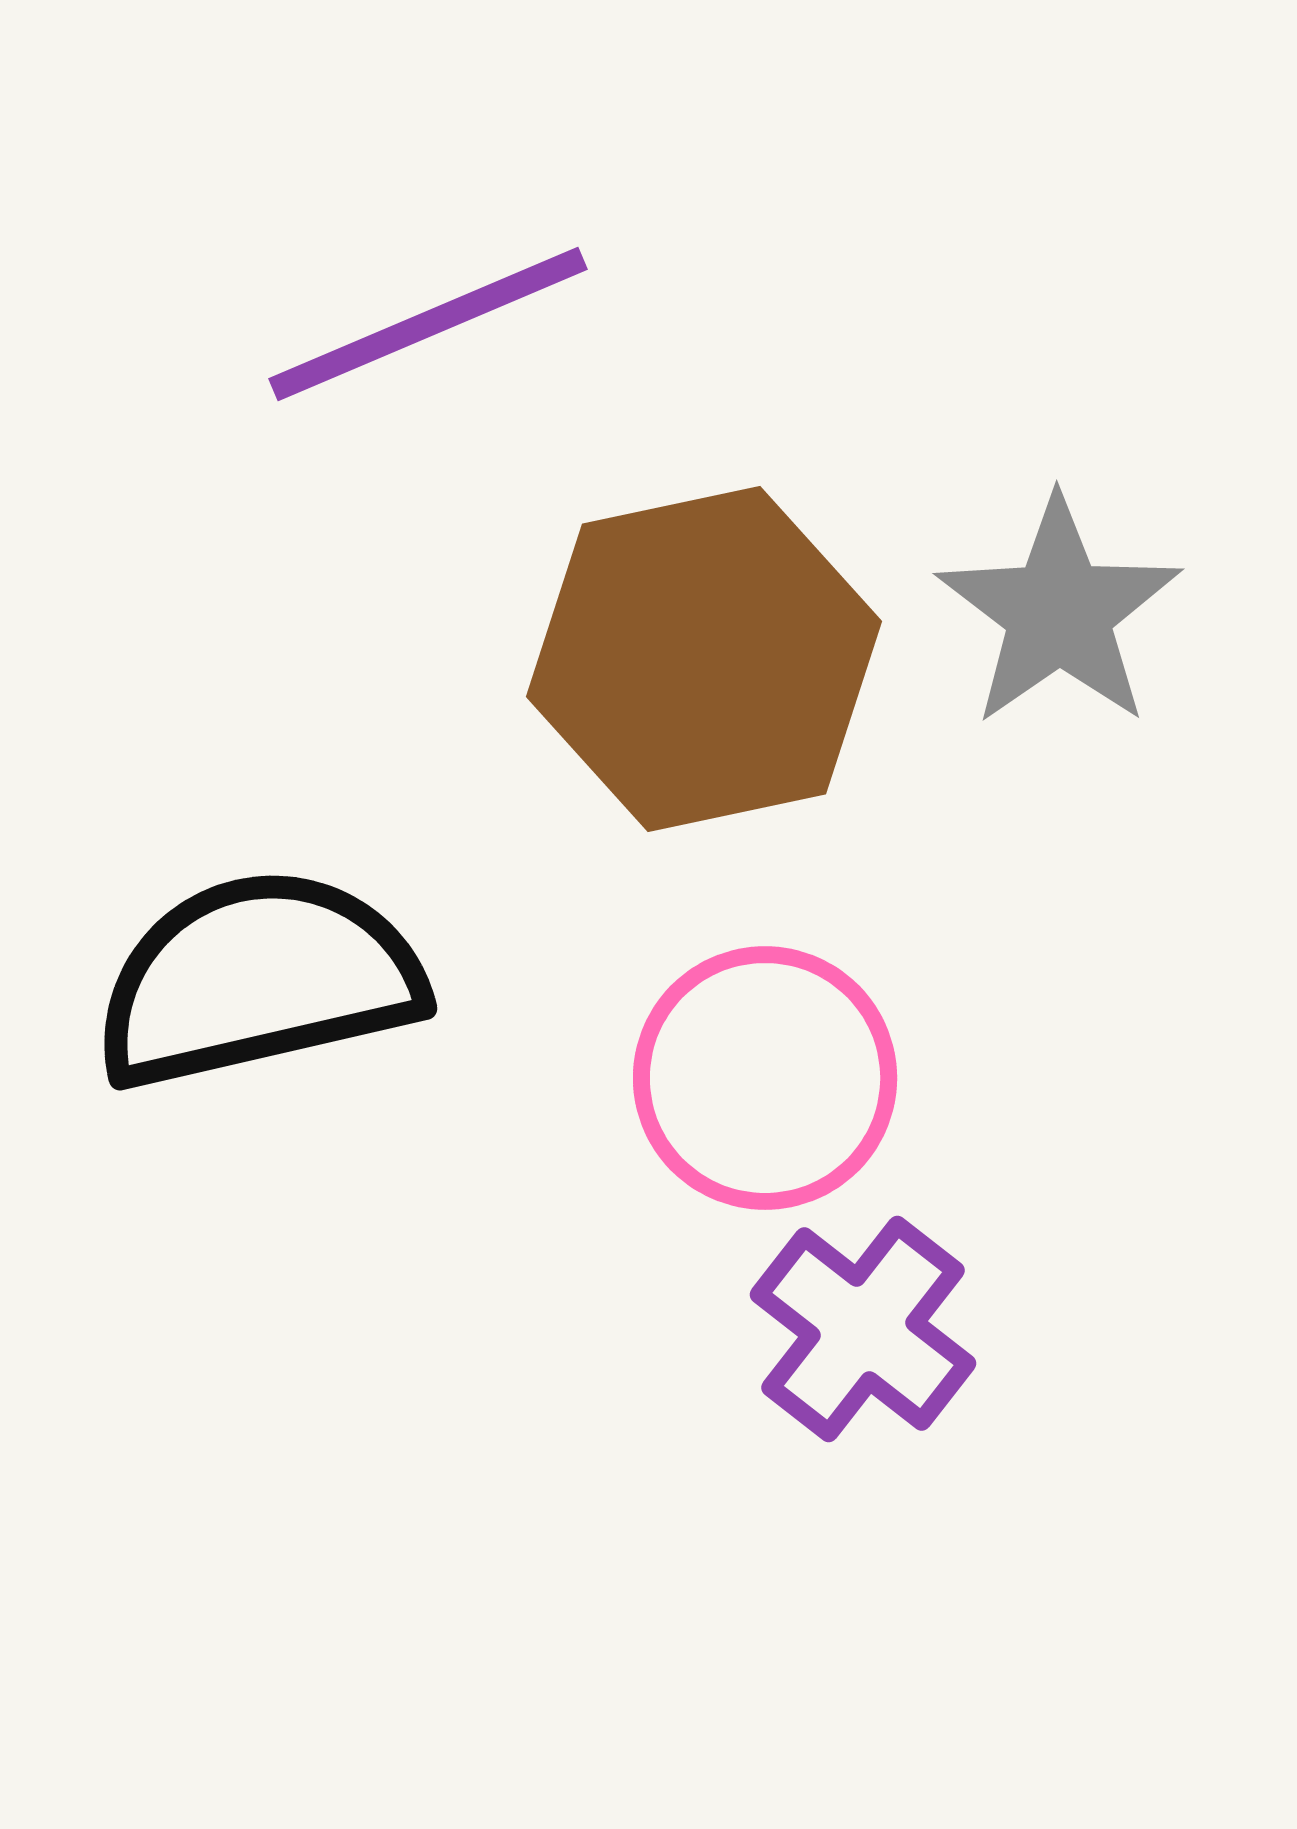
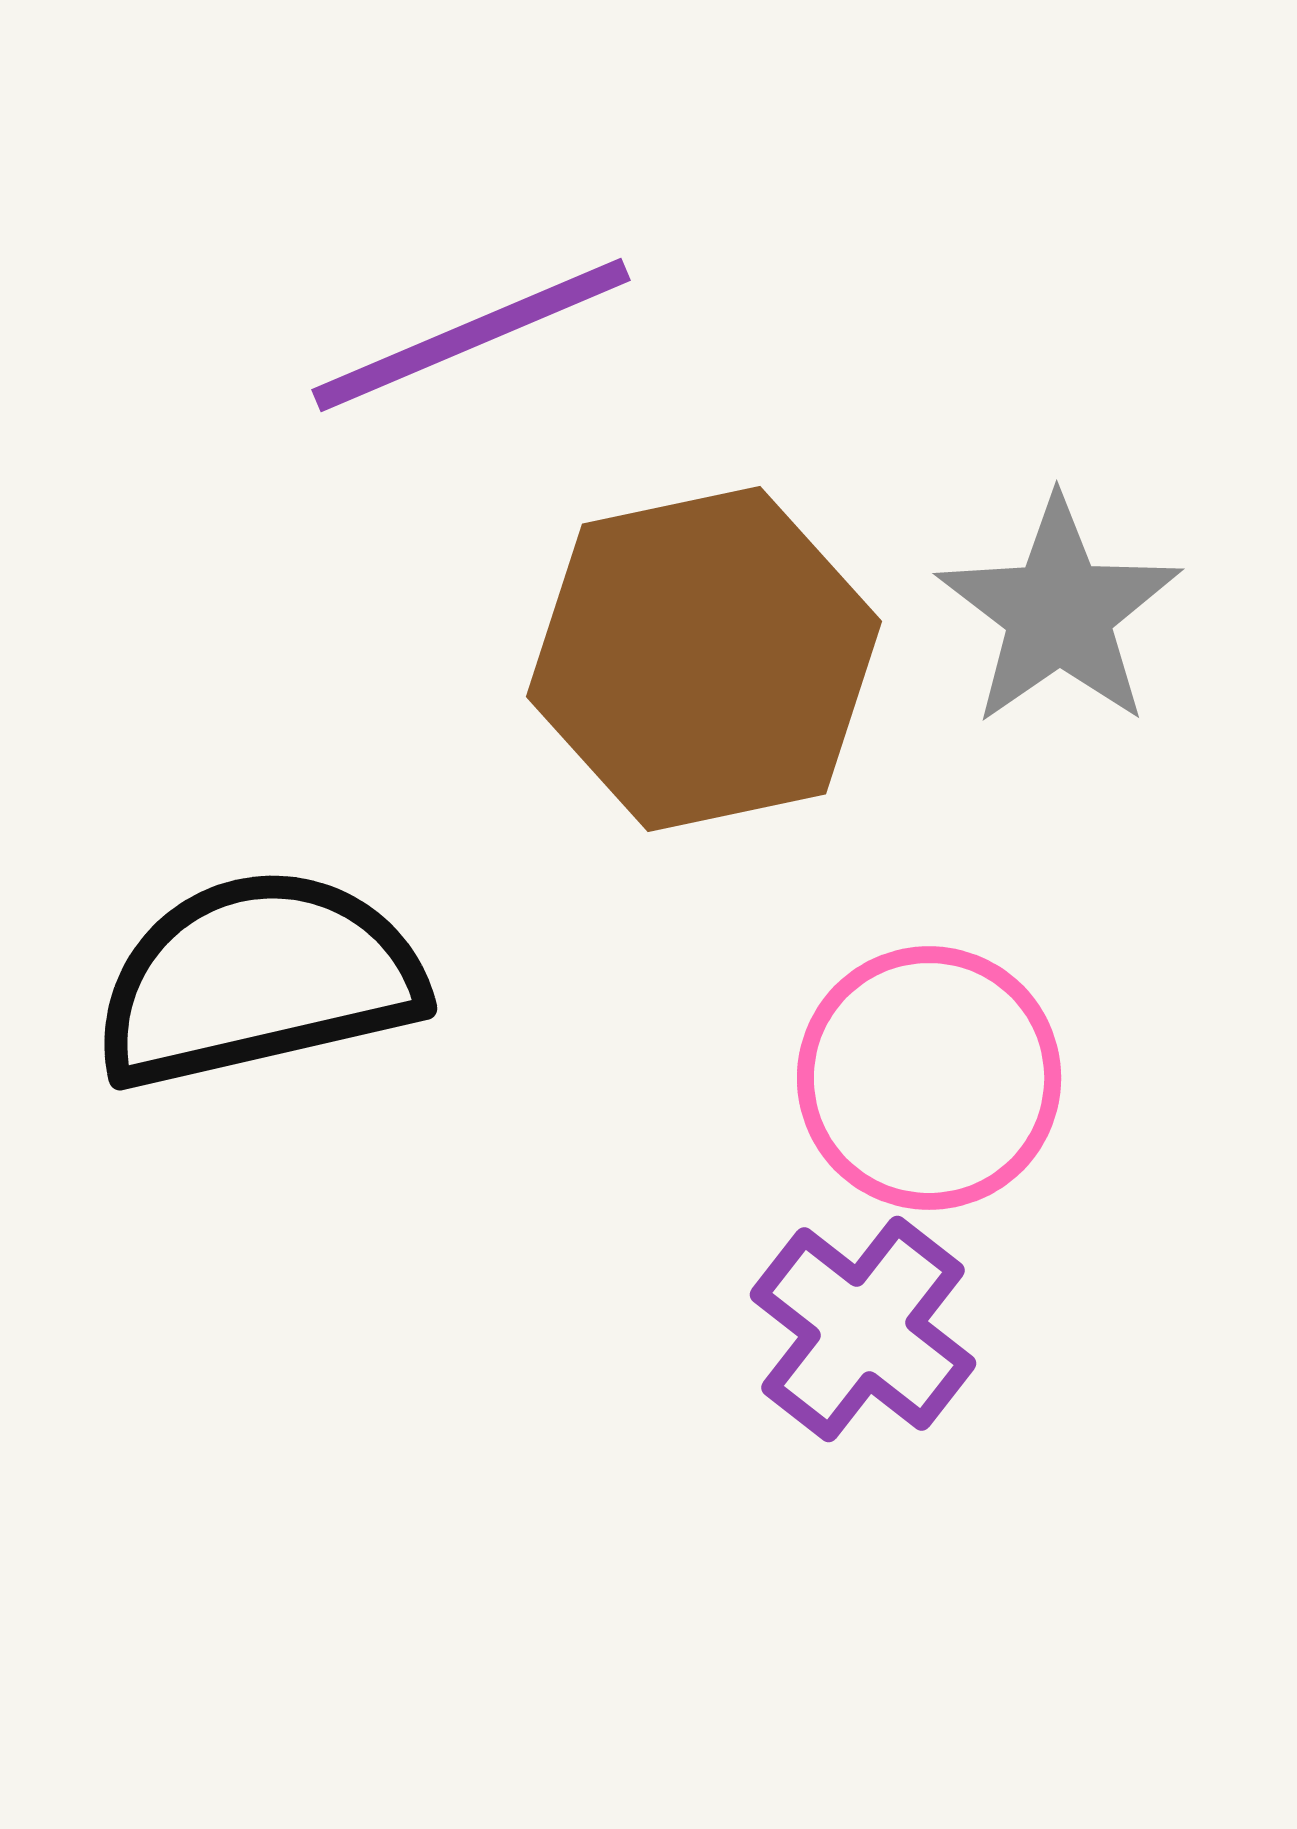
purple line: moved 43 px right, 11 px down
pink circle: moved 164 px right
